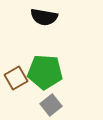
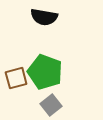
green pentagon: rotated 16 degrees clockwise
brown square: rotated 15 degrees clockwise
